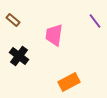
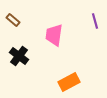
purple line: rotated 21 degrees clockwise
